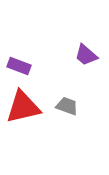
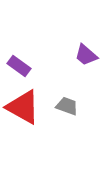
purple rectangle: rotated 15 degrees clockwise
red triangle: rotated 42 degrees clockwise
